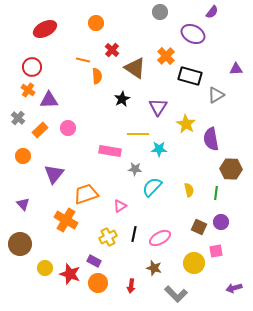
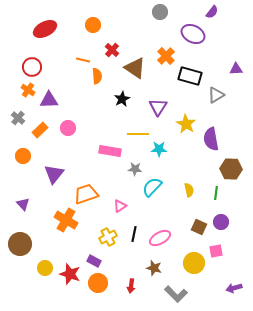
orange circle at (96, 23): moved 3 px left, 2 px down
